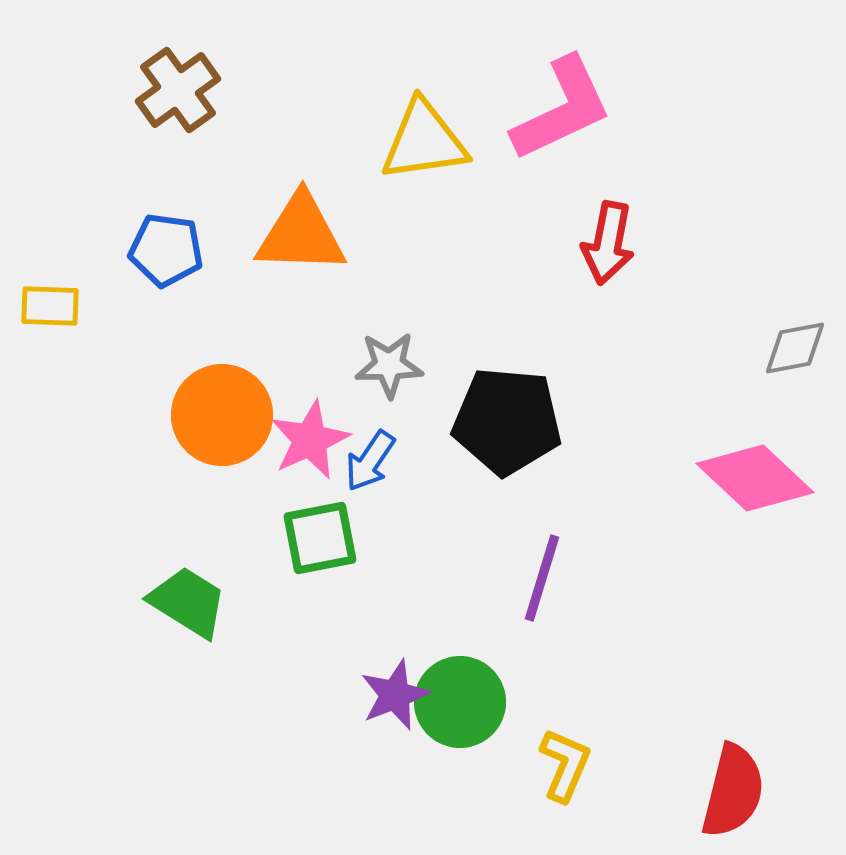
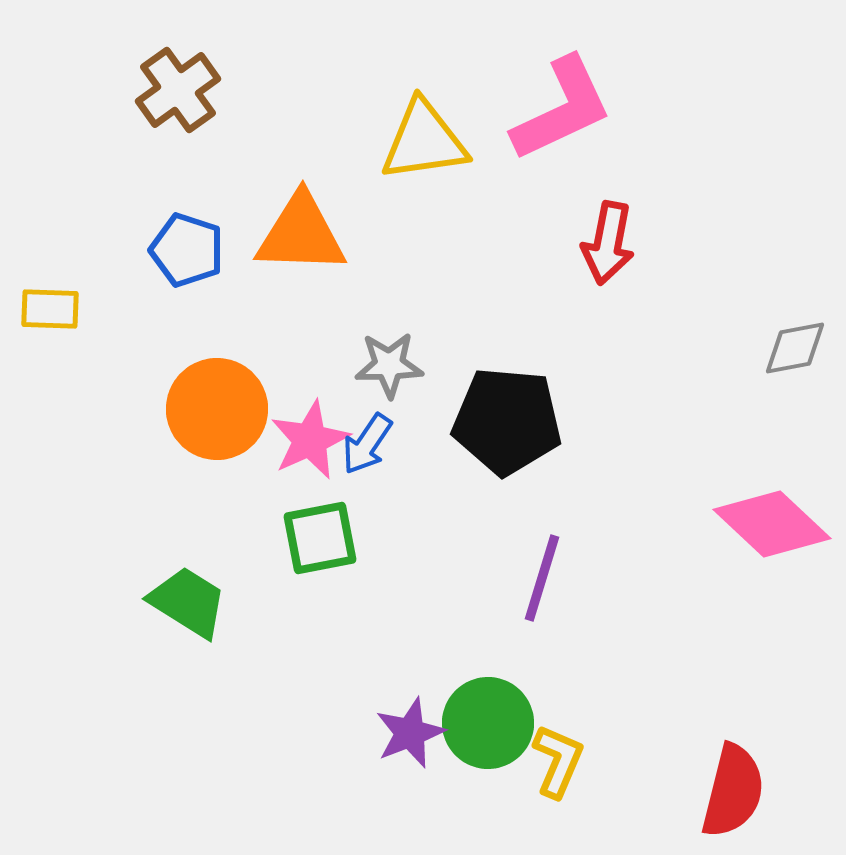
blue pentagon: moved 21 px right; rotated 10 degrees clockwise
yellow rectangle: moved 3 px down
orange circle: moved 5 px left, 6 px up
blue arrow: moved 3 px left, 17 px up
pink diamond: moved 17 px right, 46 px down
purple star: moved 15 px right, 38 px down
green circle: moved 28 px right, 21 px down
yellow L-shape: moved 7 px left, 4 px up
